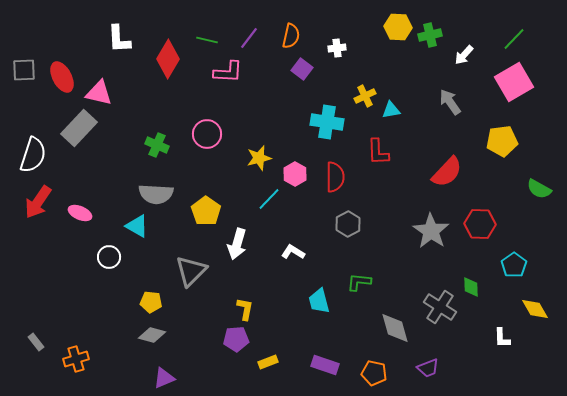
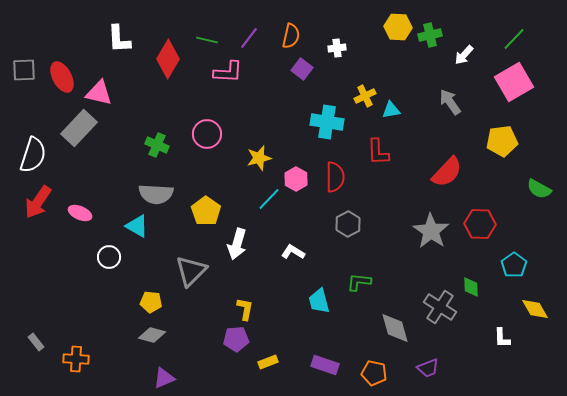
pink hexagon at (295, 174): moved 1 px right, 5 px down
orange cross at (76, 359): rotated 20 degrees clockwise
